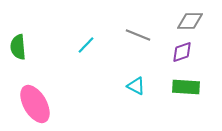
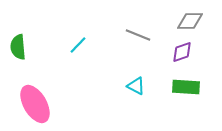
cyan line: moved 8 px left
